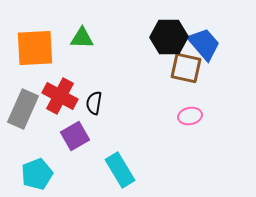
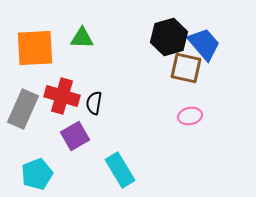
black hexagon: rotated 15 degrees counterclockwise
red cross: moved 2 px right; rotated 12 degrees counterclockwise
